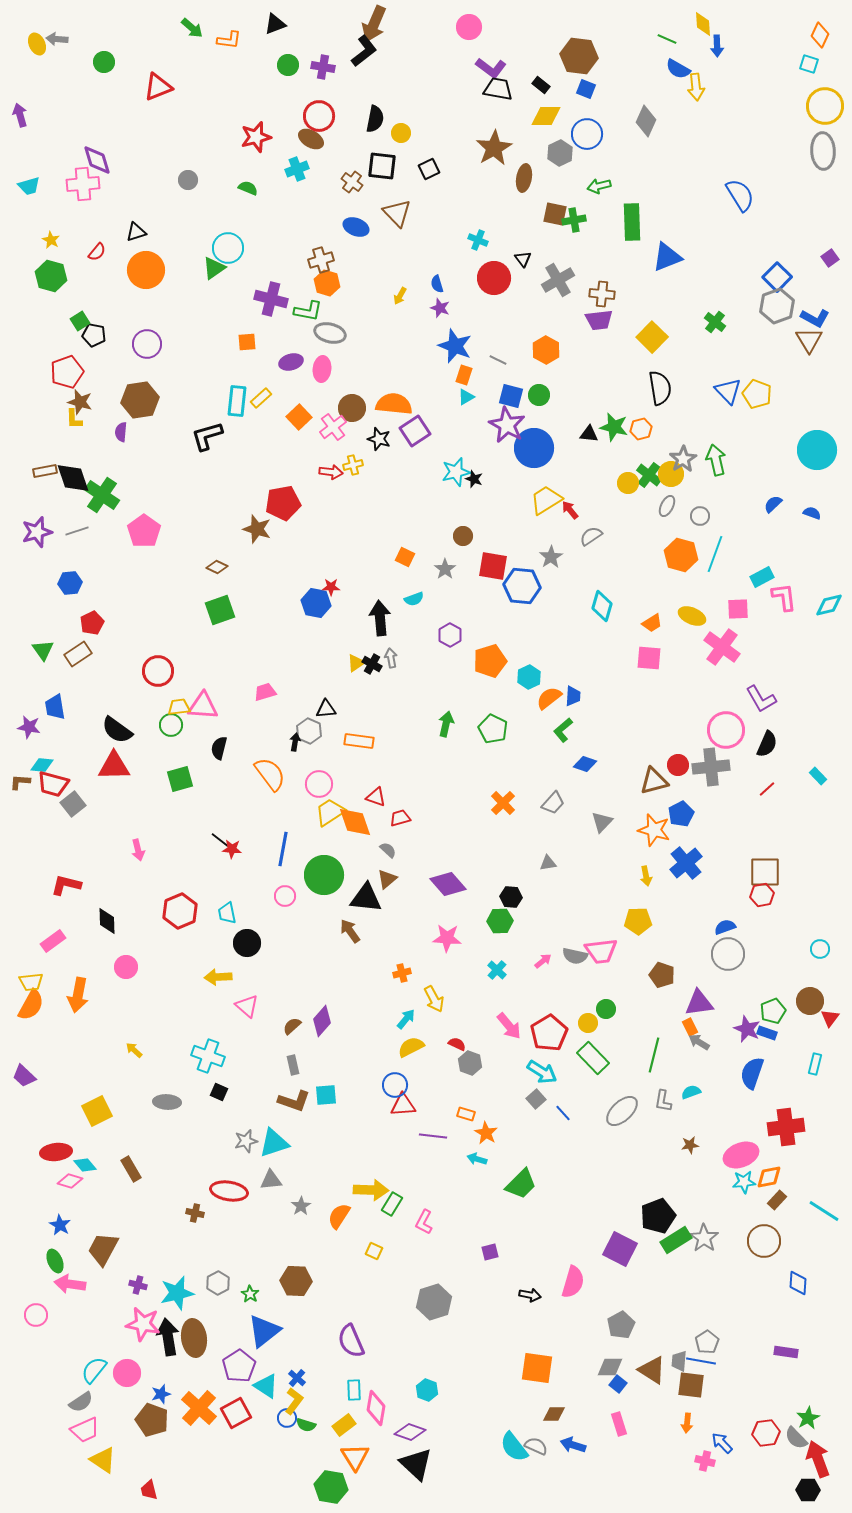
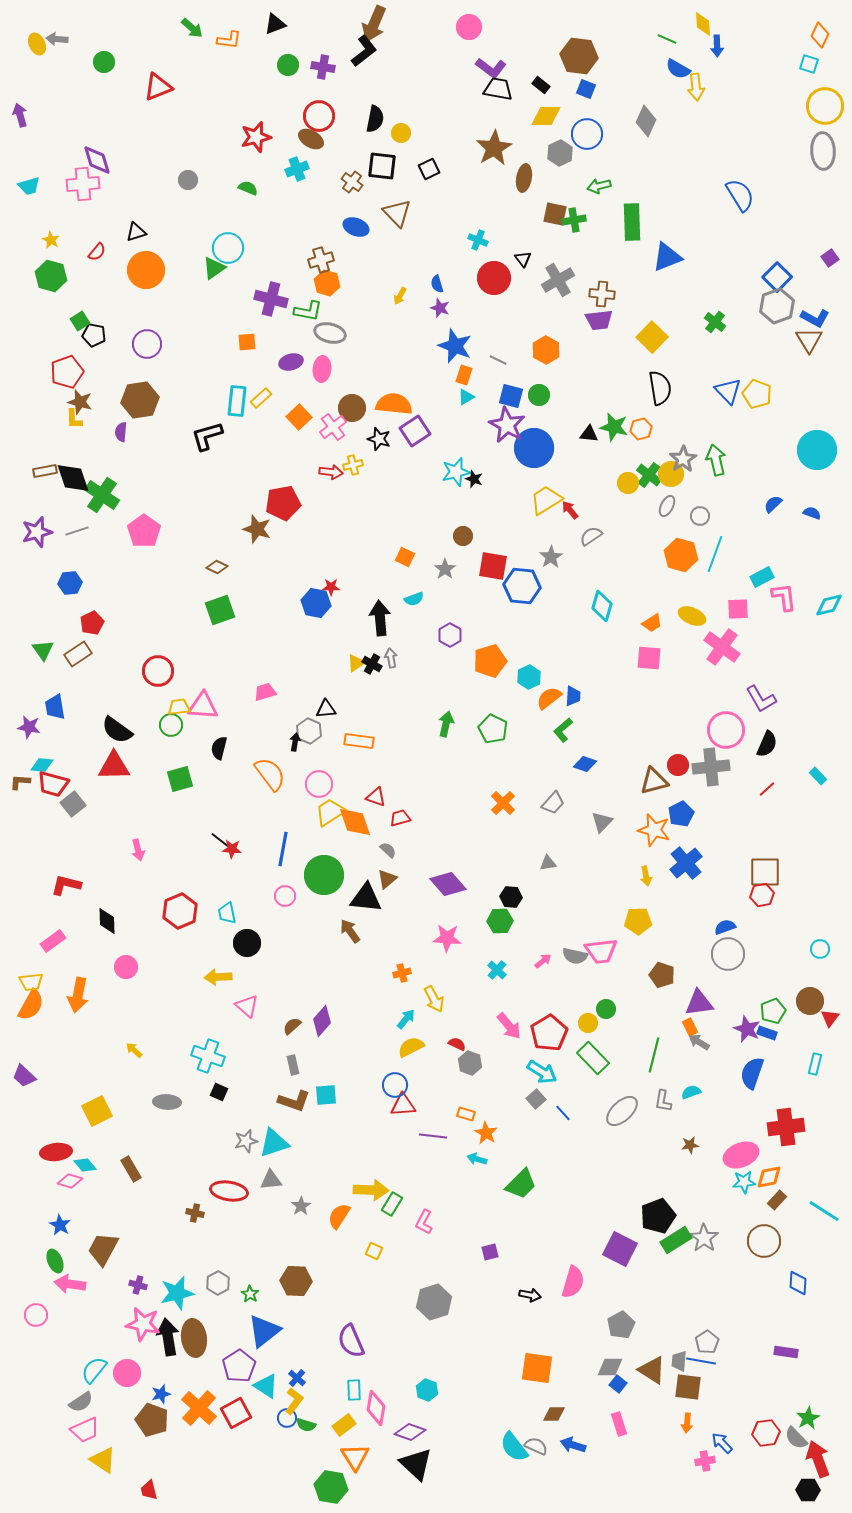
brown square at (691, 1385): moved 3 px left, 2 px down
pink cross at (705, 1461): rotated 24 degrees counterclockwise
